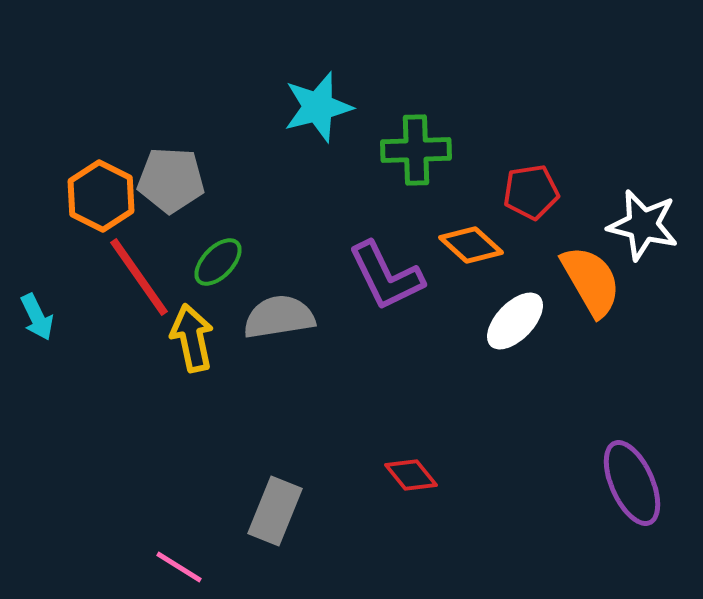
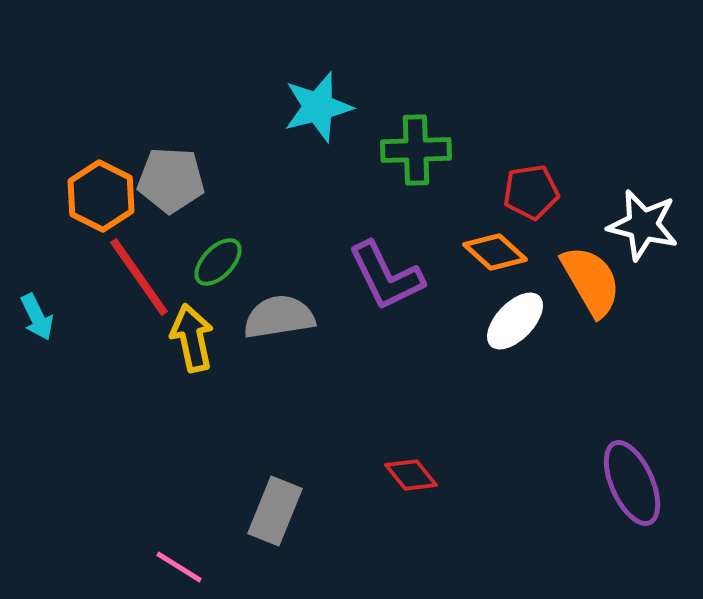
orange diamond: moved 24 px right, 7 px down
